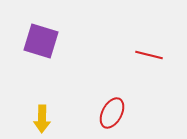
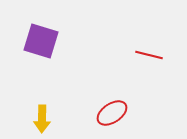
red ellipse: rotated 28 degrees clockwise
